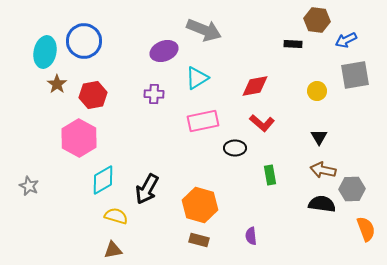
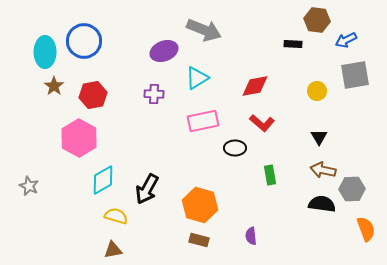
cyan ellipse: rotated 12 degrees counterclockwise
brown star: moved 3 px left, 2 px down
